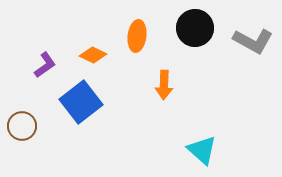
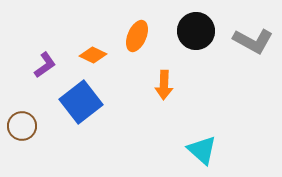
black circle: moved 1 px right, 3 px down
orange ellipse: rotated 16 degrees clockwise
